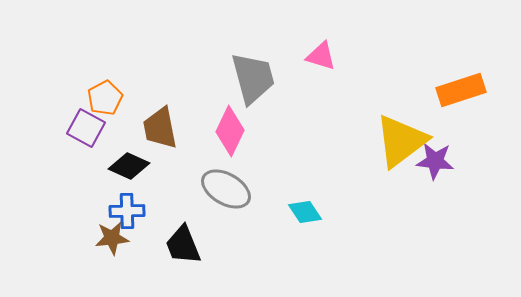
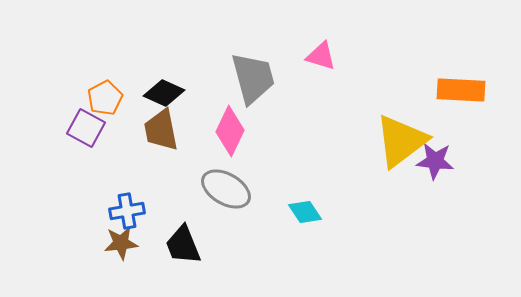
orange rectangle: rotated 21 degrees clockwise
brown trapezoid: moved 1 px right, 2 px down
black diamond: moved 35 px right, 73 px up
blue cross: rotated 8 degrees counterclockwise
brown star: moved 9 px right, 5 px down
